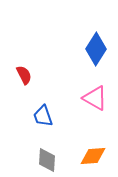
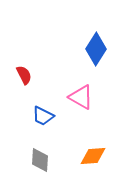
pink triangle: moved 14 px left, 1 px up
blue trapezoid: rotated 45 degrees counterclockwise
gray diamond: moved 7 px left
